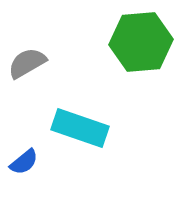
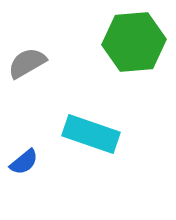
green hexagon: moved 7 px left
cyan rectangle: moved 11 px right, 6 px down
